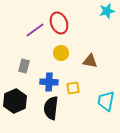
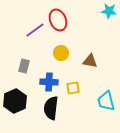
cyan star: moved 2 px right; rotated 21 degrees clockwise
red ellipse: moved 1 px left, 3 px up
cyan trapezoid: rotated 25 degrees counterclockwise
